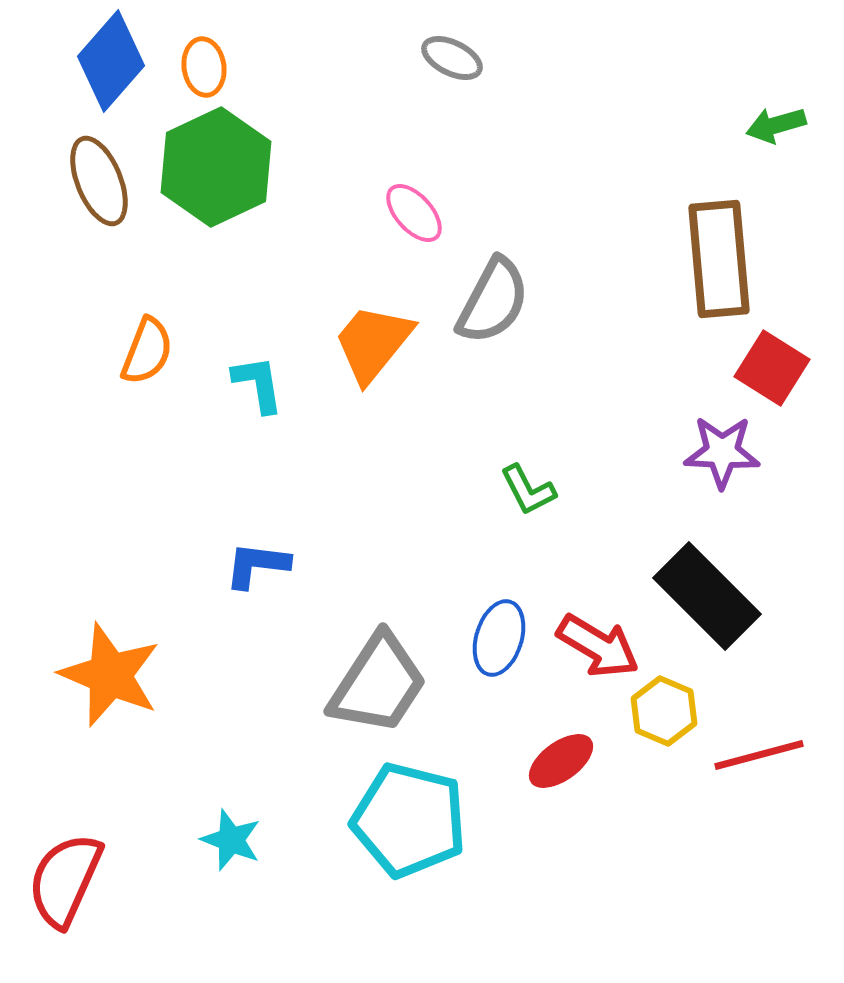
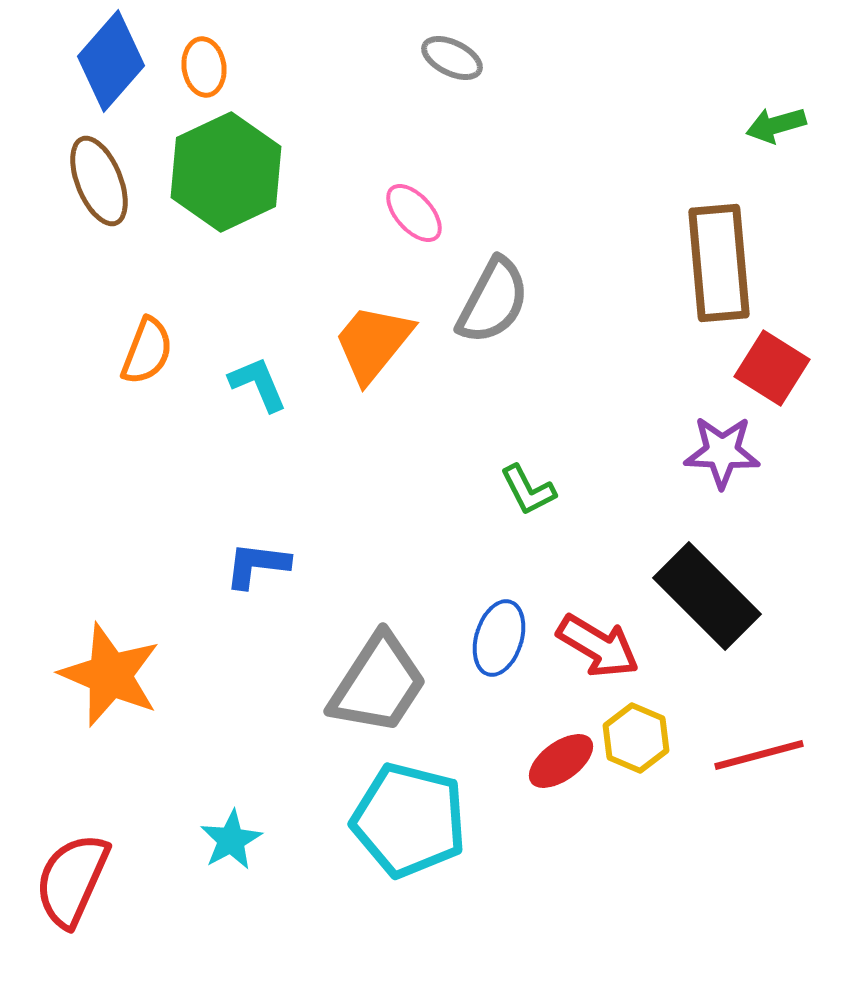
green hexagon: moved 10 px right, 5 px down
brown rectangle: moved 4 px down
cyan L-shape: rotated 14 degrees counterclockwise
yellow hexagon: moved 28 px left, 27 px down
cyan star: rotated 22 degrees clockwise
red semicircle: moved 7 px right
